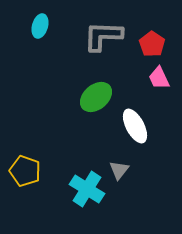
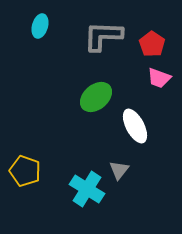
pink trapezoid: rotated 45 degrees counterclockwise
